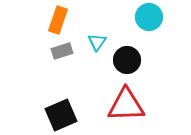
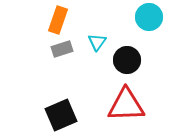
gray rectangle: moved 2 px up
